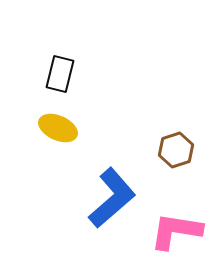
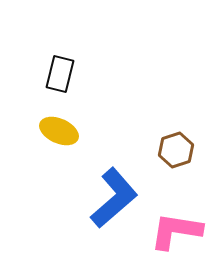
yellow ellipse: moved 1 px right, 3 px down
blue L-shape: moved 2 px right
